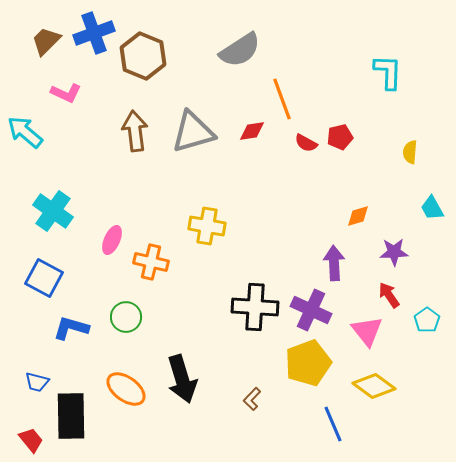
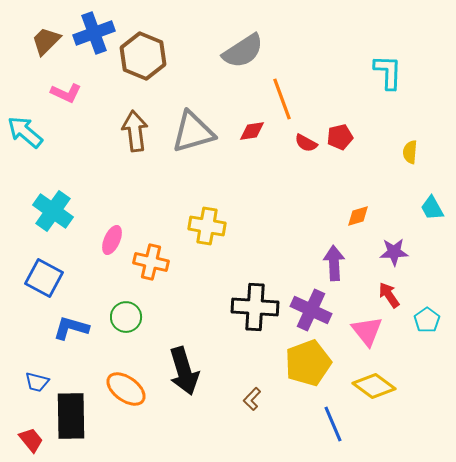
gray semicircle: moved 3 px right, 1 px down
black arrow: moved 2 px right, 8 px up
